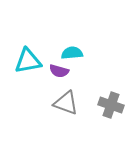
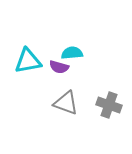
purple semicircle: moved 4 px up
gray cross: moved 2 px left
